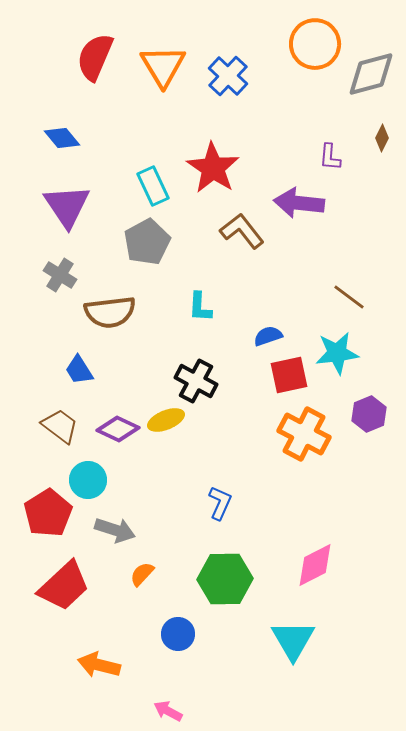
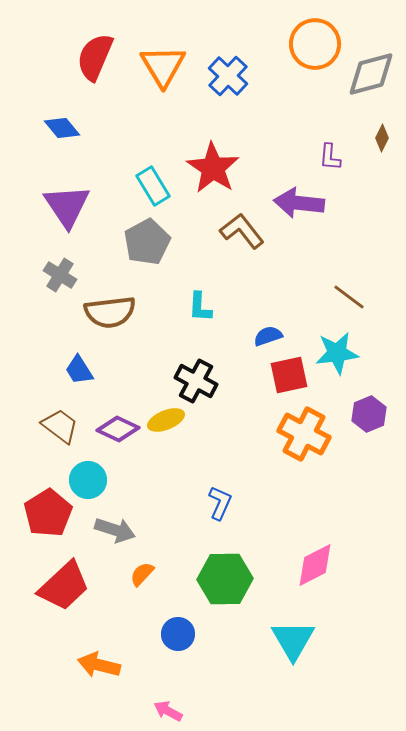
blue diamond: moved 10 px up
cyan rectangle: rotated 6 degrees counterclockwise
